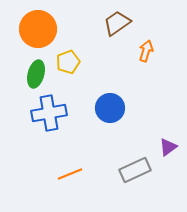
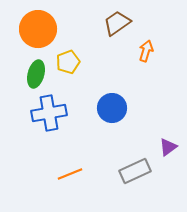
blue circle: moved 2 px right
gray rectangle: moved 1 px down
